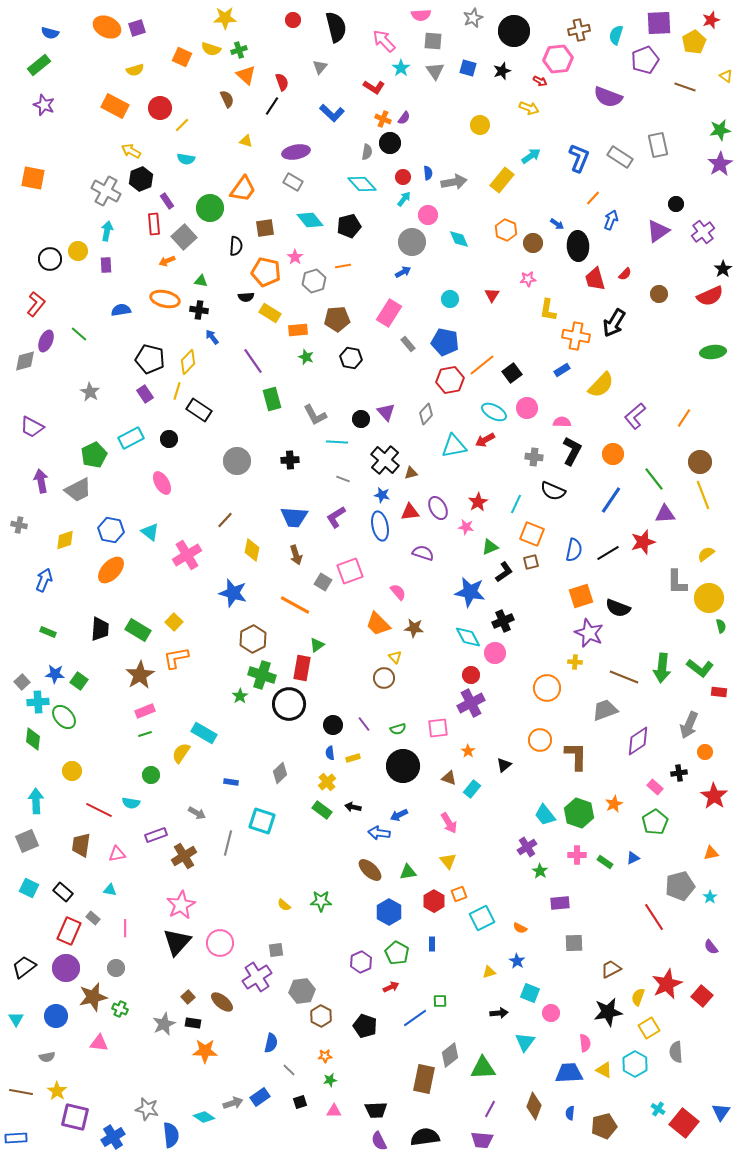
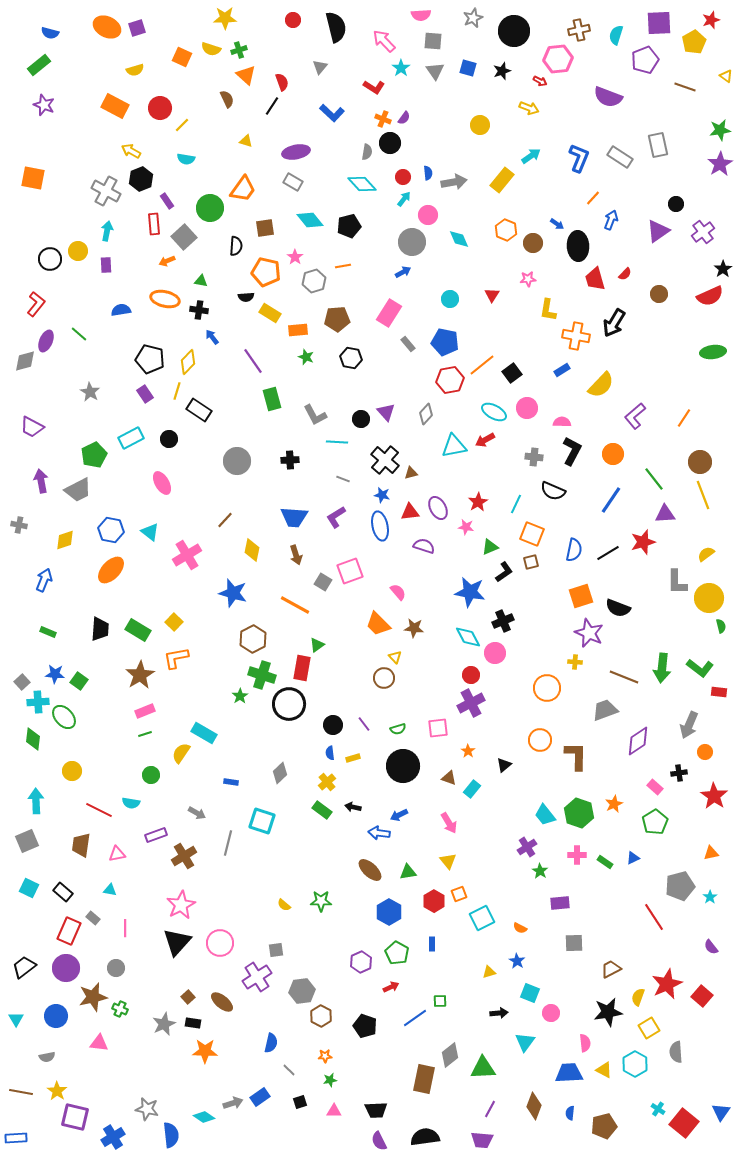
purple semicircle at (423, 553): moved 1 px right, 7 px up
